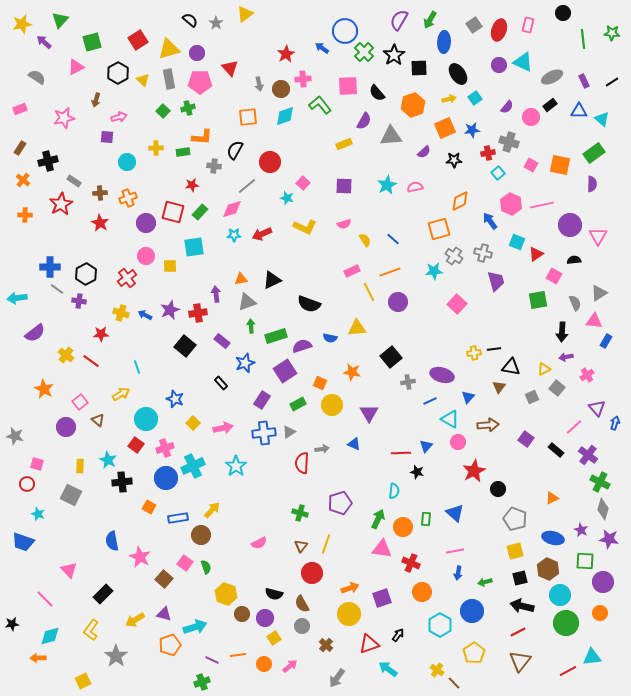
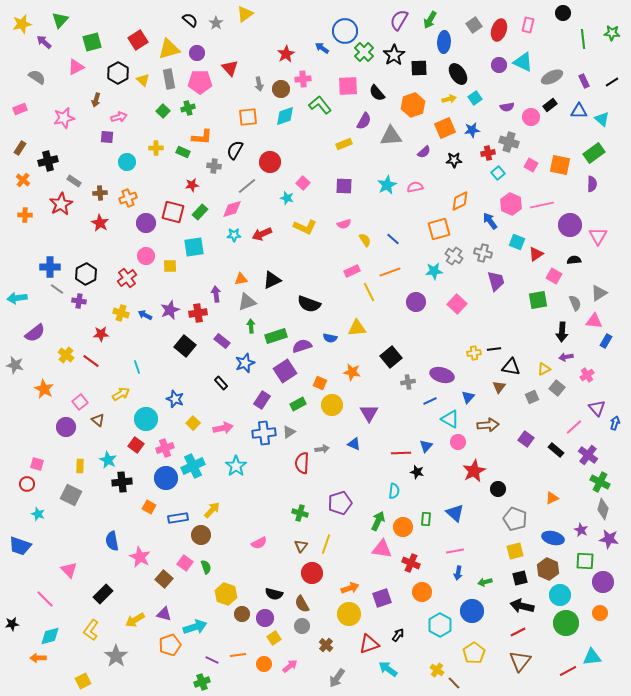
purple semicircle at (507, 107): rotated 40 degrees clockwise
green rectangle at (183, 152): rotated 32 degrees clockwise
purple circle at (398, 302): moved 18 px right
gray star at (15, 436): moved 71 px up
green arrow at (378, 519): moved 2 px down
blue trapezoid at (23, 542): moved 3 px left, 4 px down
